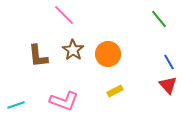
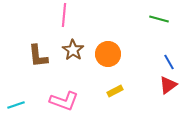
pink line: rotated 50 degrees clockwise
green line: rotated 36 degrees counterclockwise
red triangle: rotated 36 degrees clockwise
